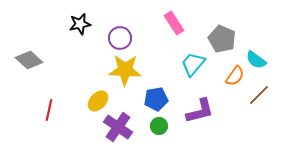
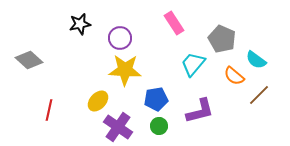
orange semicircle: moved 1 px left; rotated 95 degrees clockwise
